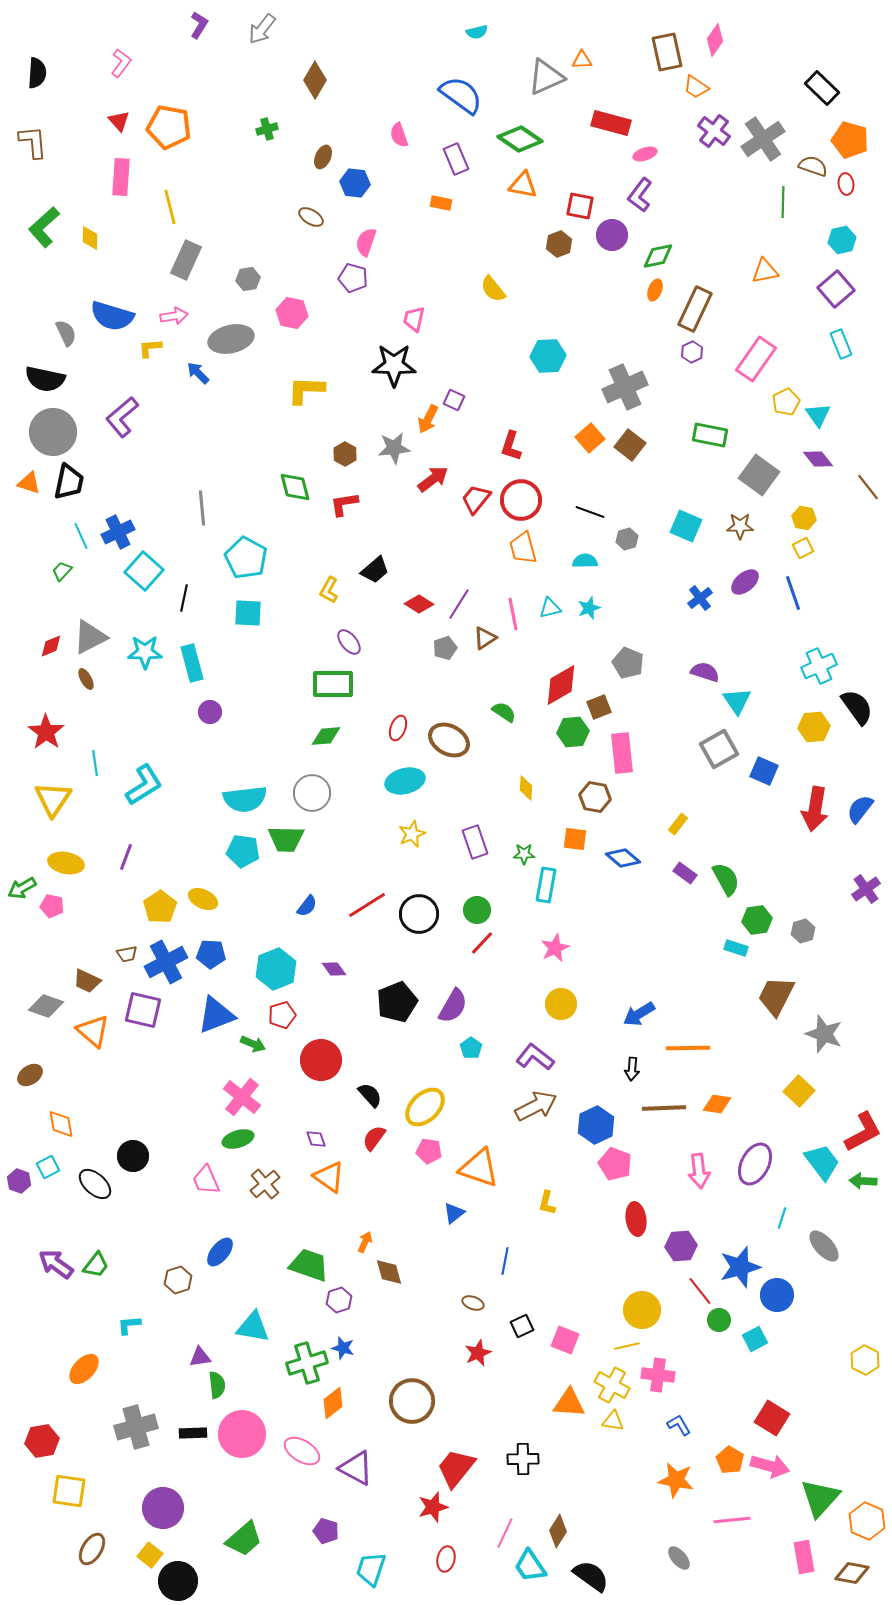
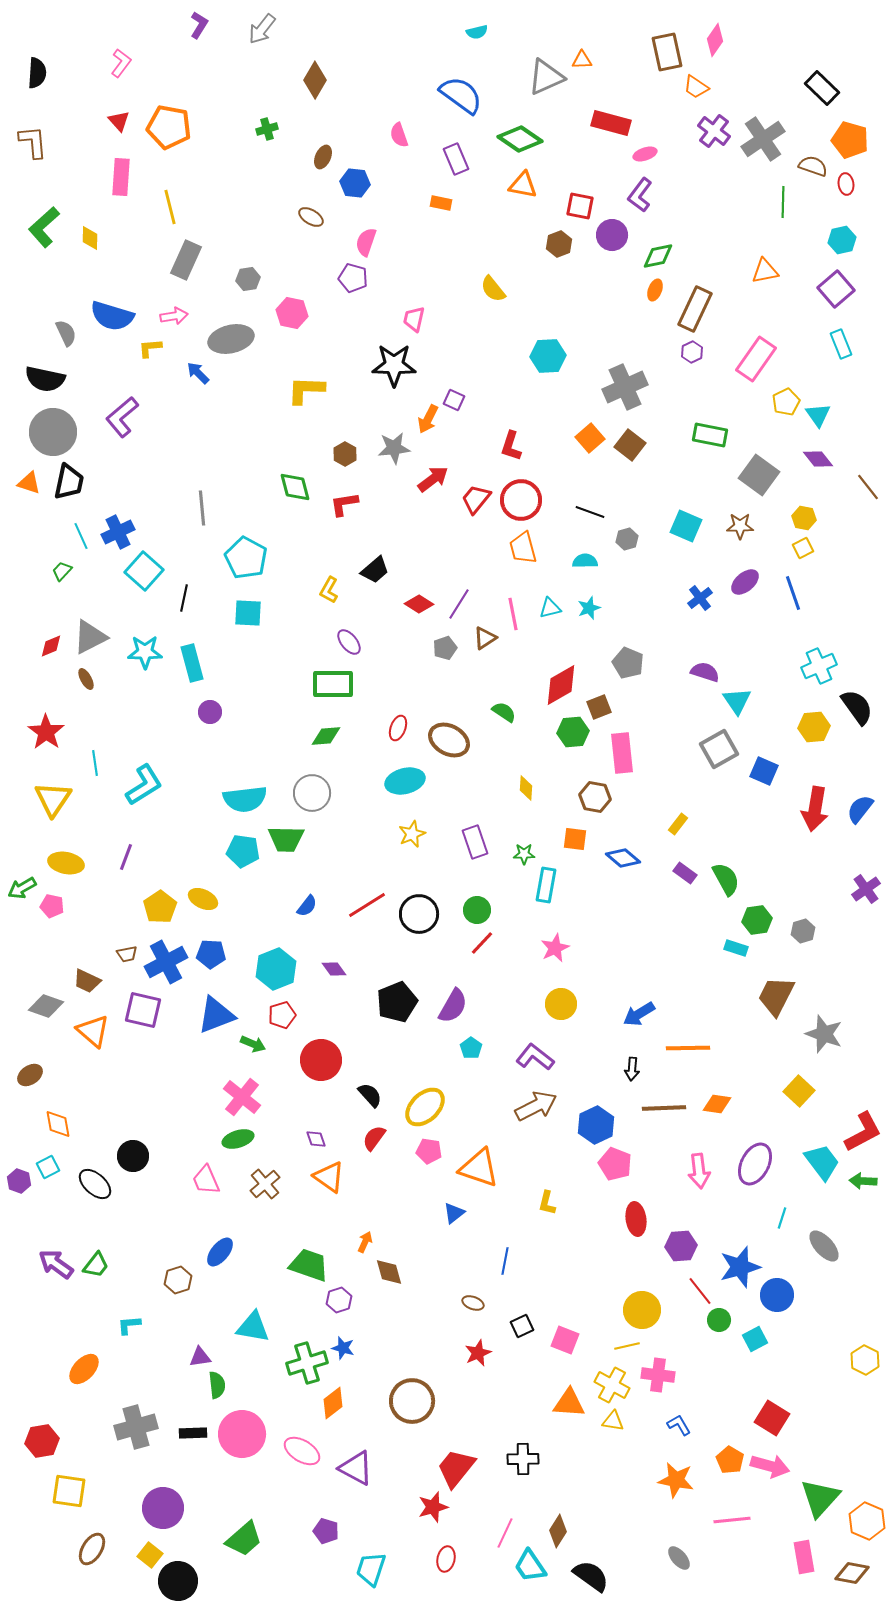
orange diamond at (61, 1124): moved 3 px left
